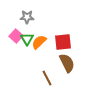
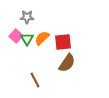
orange semicircle: moved 3 px right, 4 px up
brown semicircle: rotated 60 degrees clockwise
brown line: moved 12 px left, 2 px down
